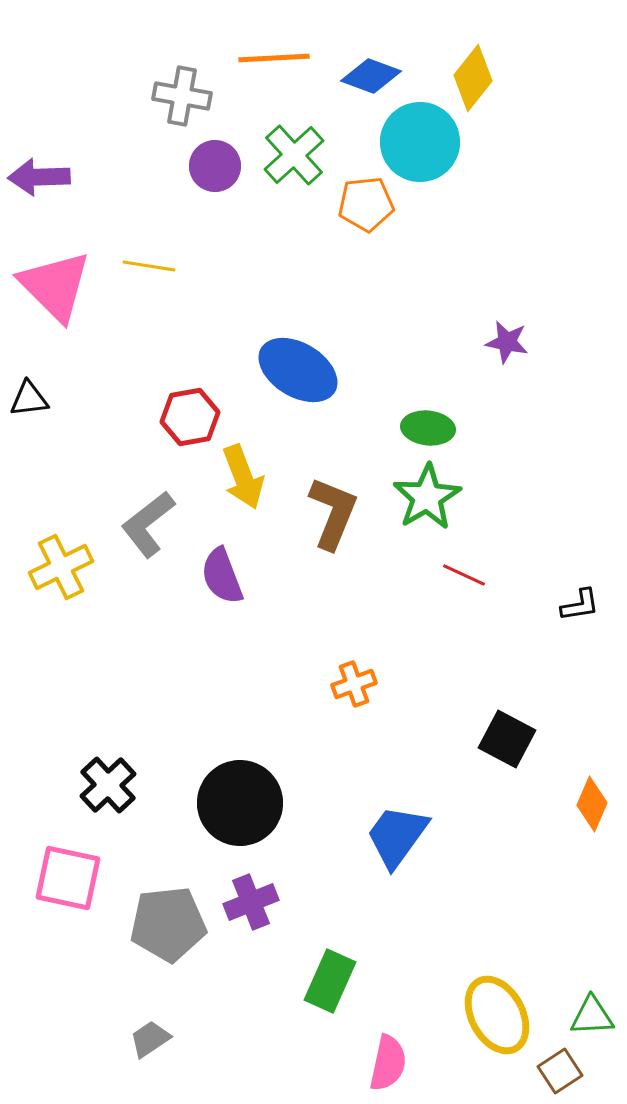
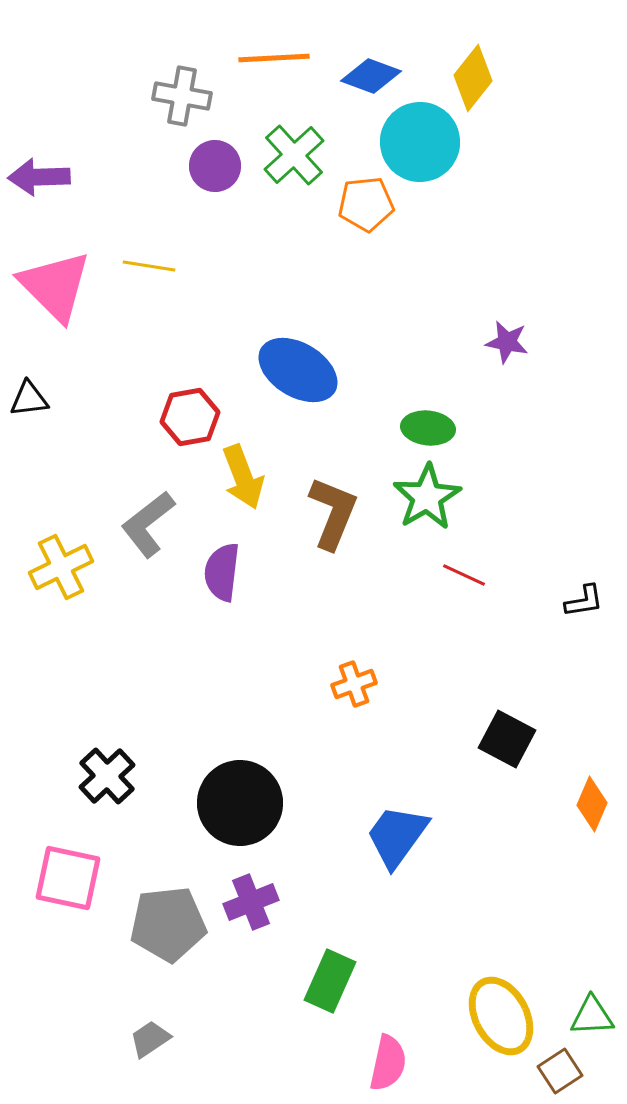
purple semicircle: moved 4 px up; rotated 28 degrees clockwise
black L-shape: moved 4 px right, 4 px up
black cross: moved 1 px left, 9 px up
yellow ellipse: moved 4 px right, 1 px down
